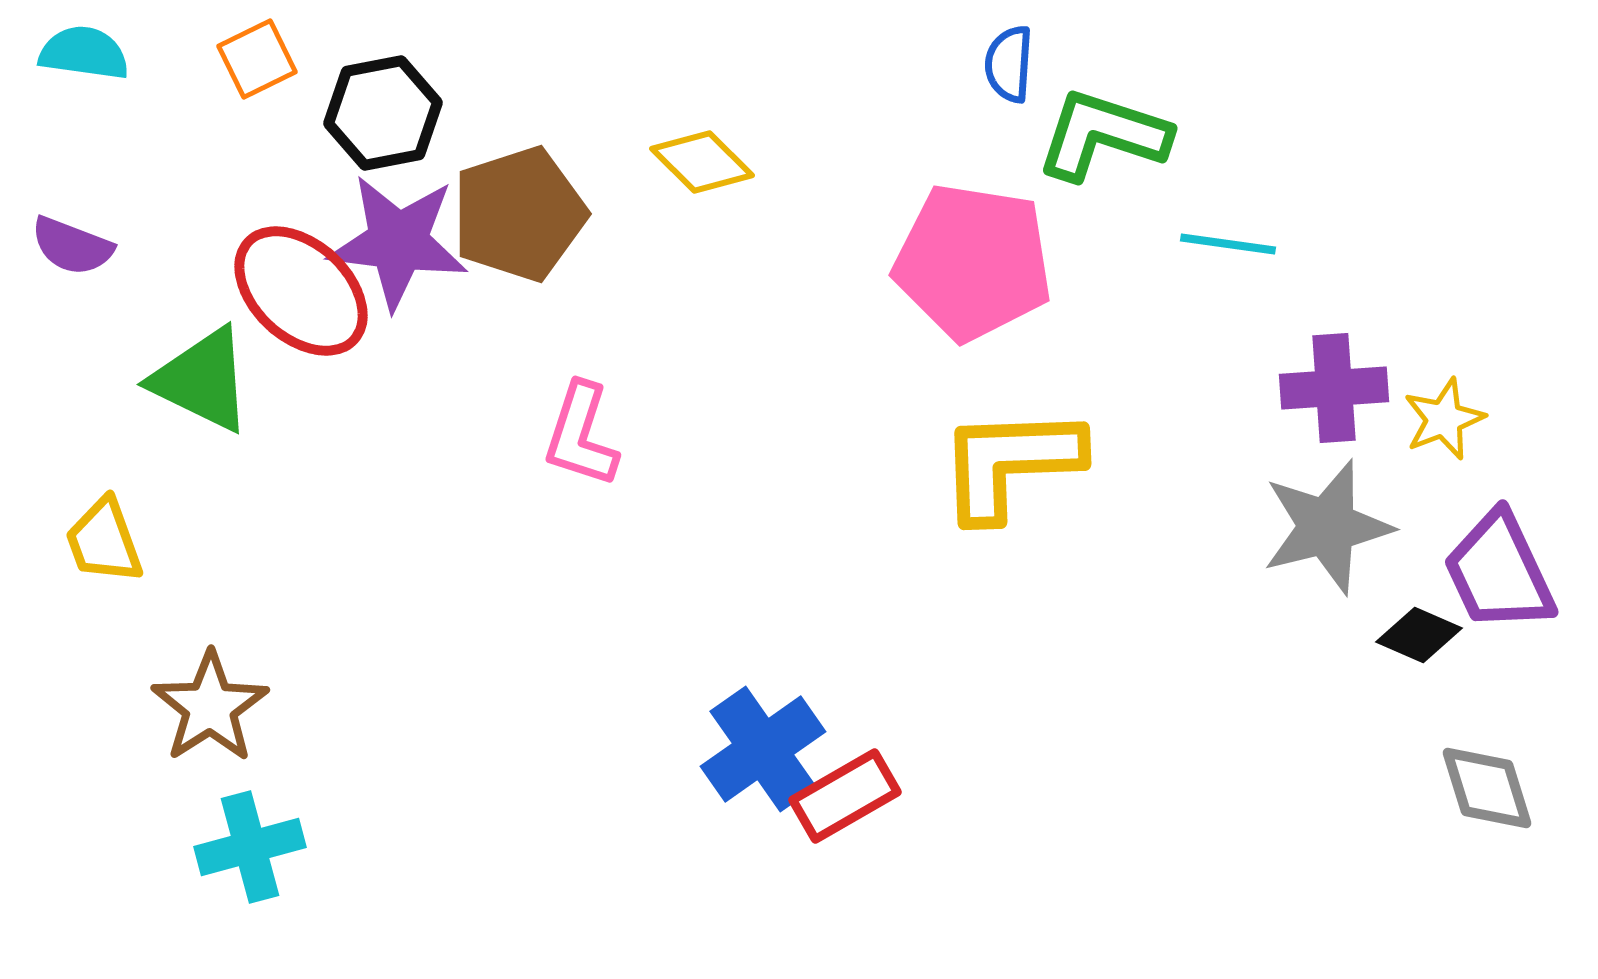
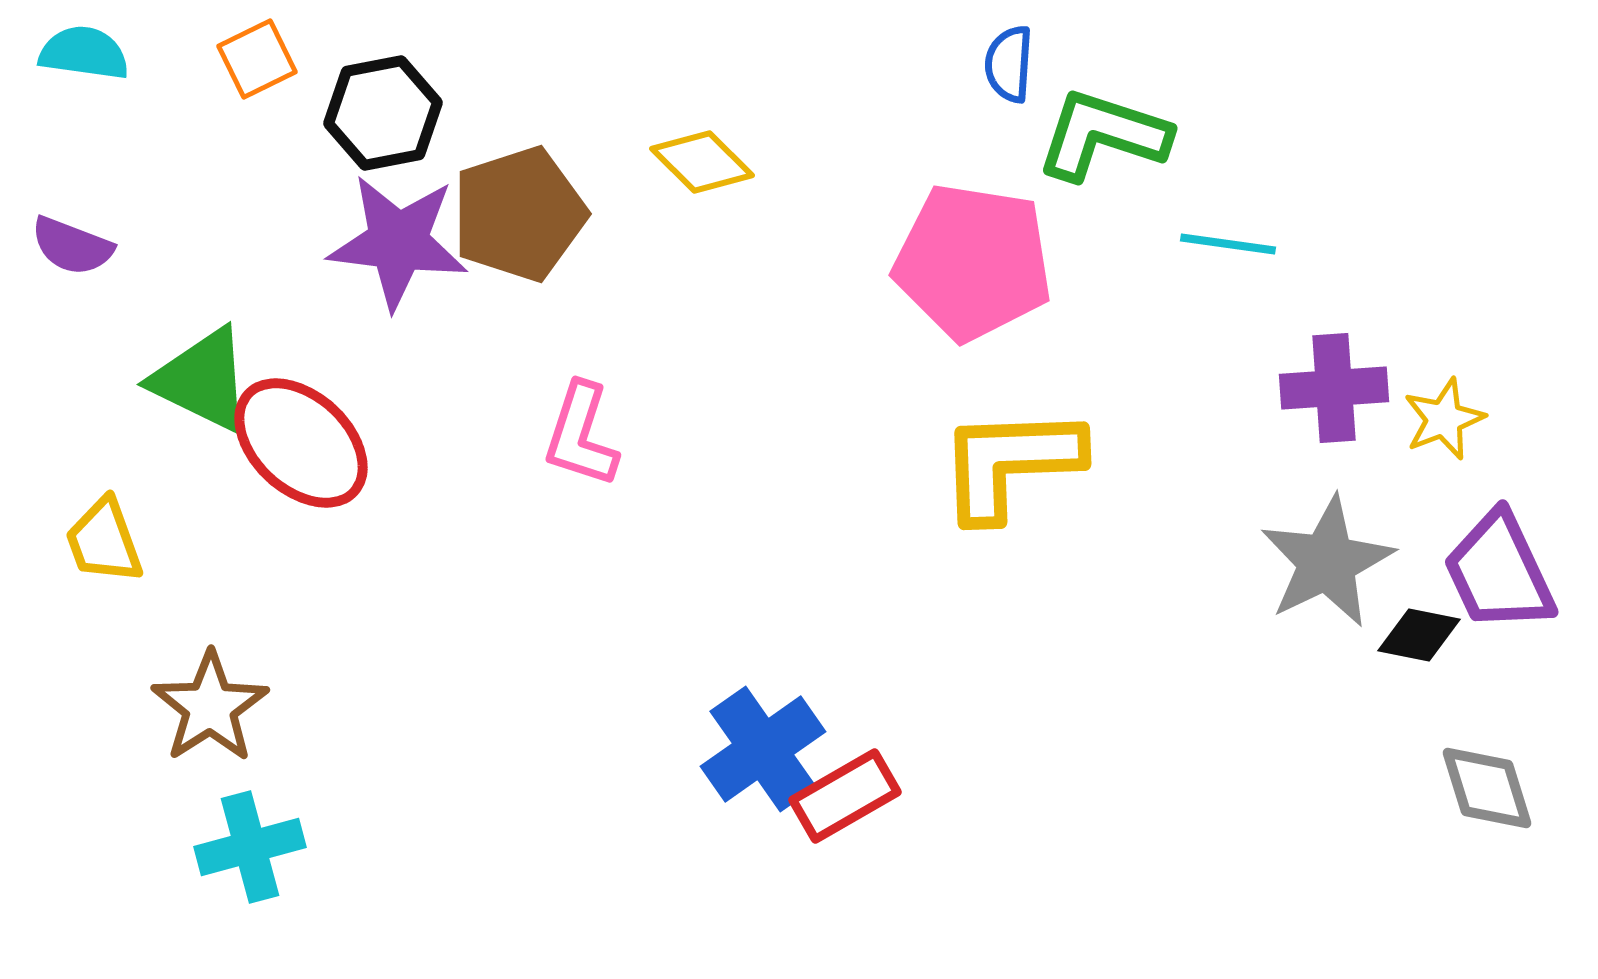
red ellipse: moved 152 px down
gray star: moved 35 px down; rotated 12 degrees counterclockwise
black diamond: rotated 12 degrees counterclockwise
